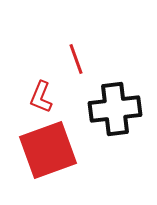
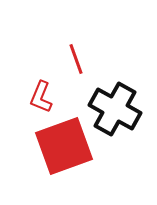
black cross: rotated 36 degrees clockwise
red square: moved 16 px right, 4 px up
